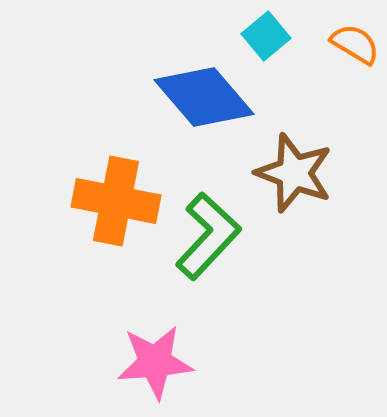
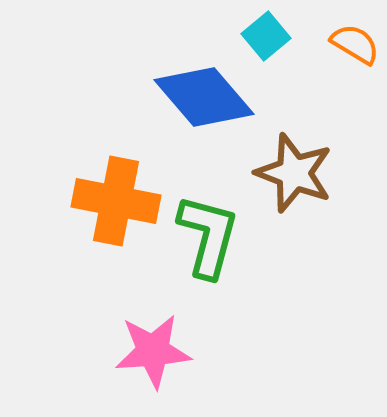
green L-shape: rotated 28 degrees counterclockwise
pink star: moved 2 px left, 11 px up
